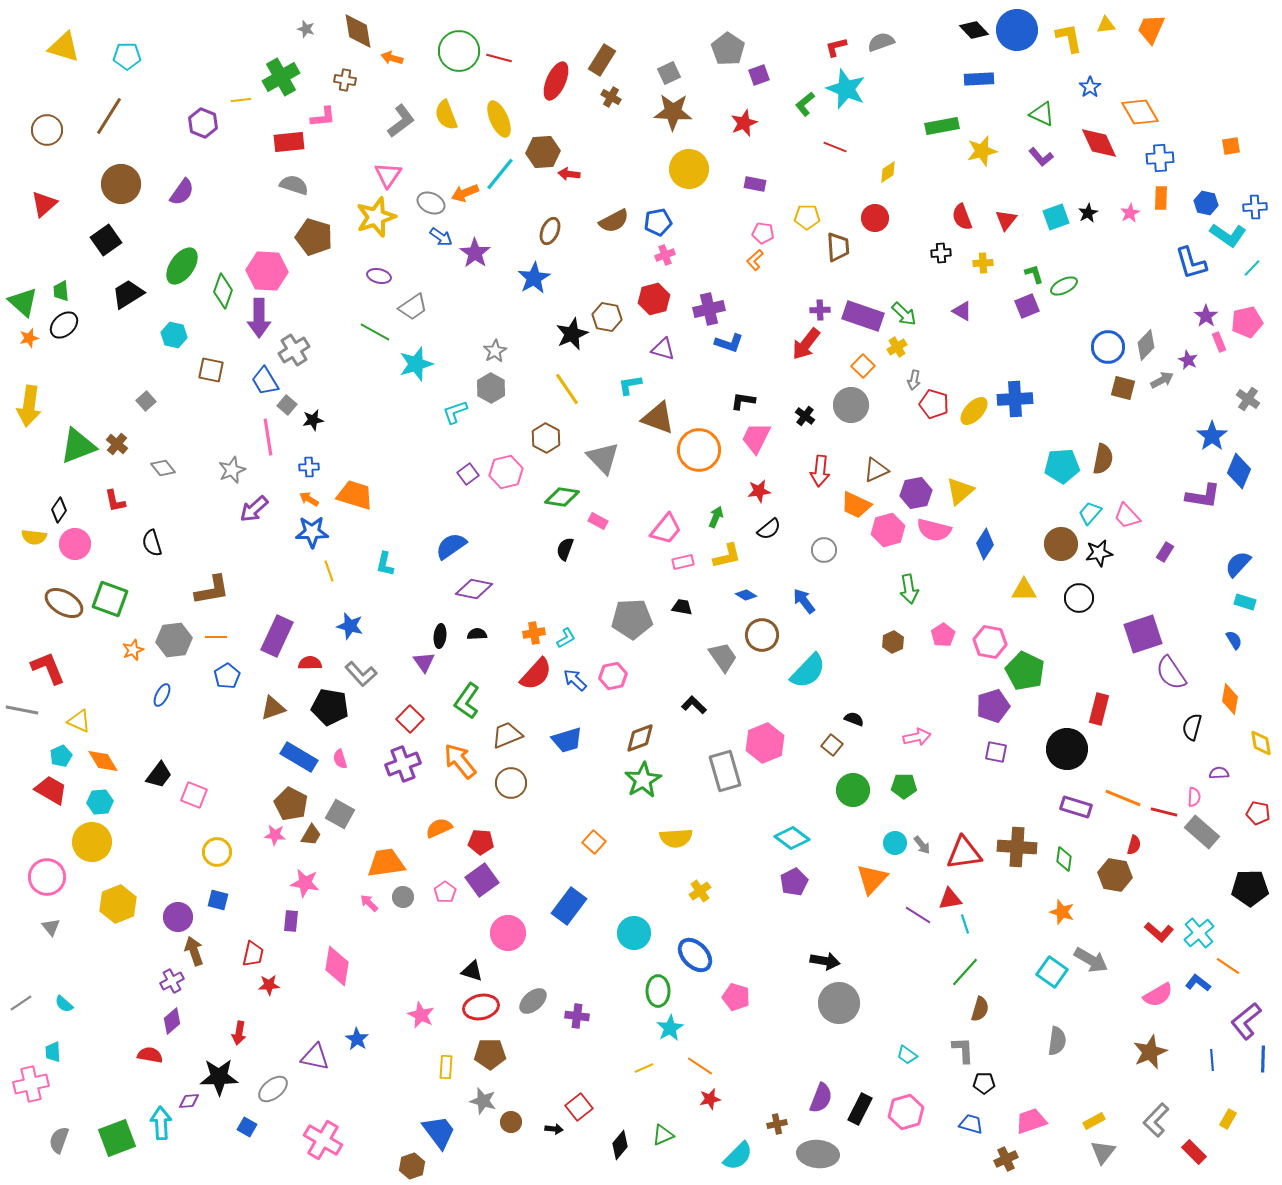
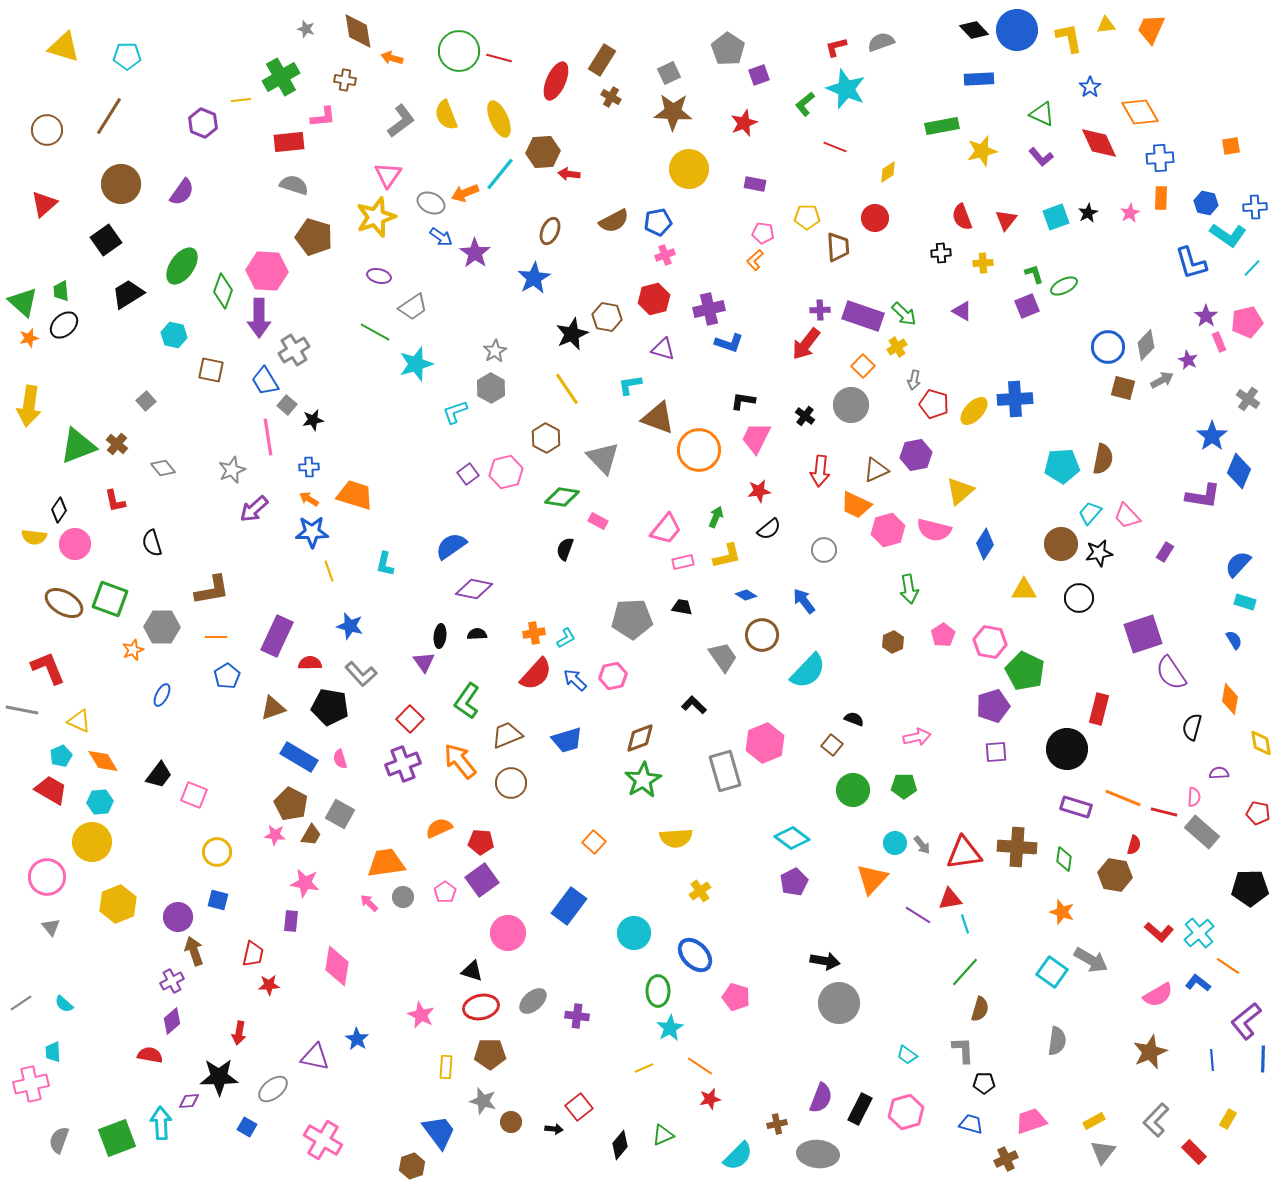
purple hexagon at (916, 493): moved 38 px up
gray hexagon at (174, 640): moved 12 px left, 13 px up; rotated 8 degrees clockwise
purple square at (996, 752): rotated 15 degrees counterclockwise
